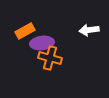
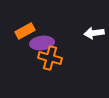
white arrow: moved 5 px right, 3 px down
